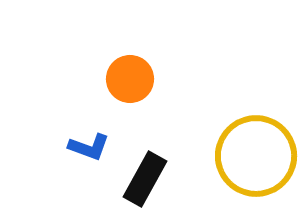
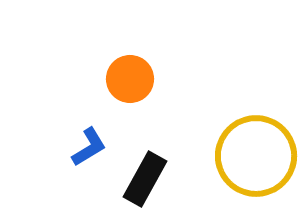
blue L-shape: rotated 51 degrees counterclockwise
